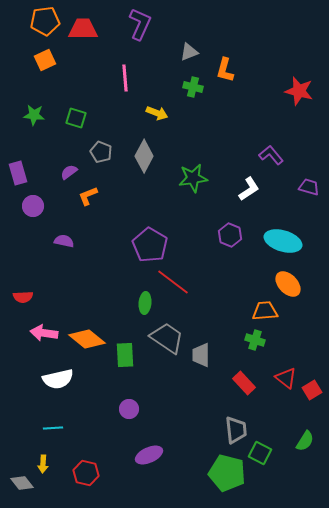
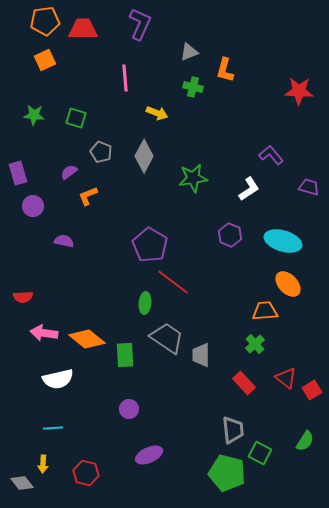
red star at (299, 91): rotated 12 degrees counterclockwise
green cross at (255, 340): moved 4 px down; rotated 30 degrees clockwise
gray trapezoid at (236, 430): moved 3 px left
